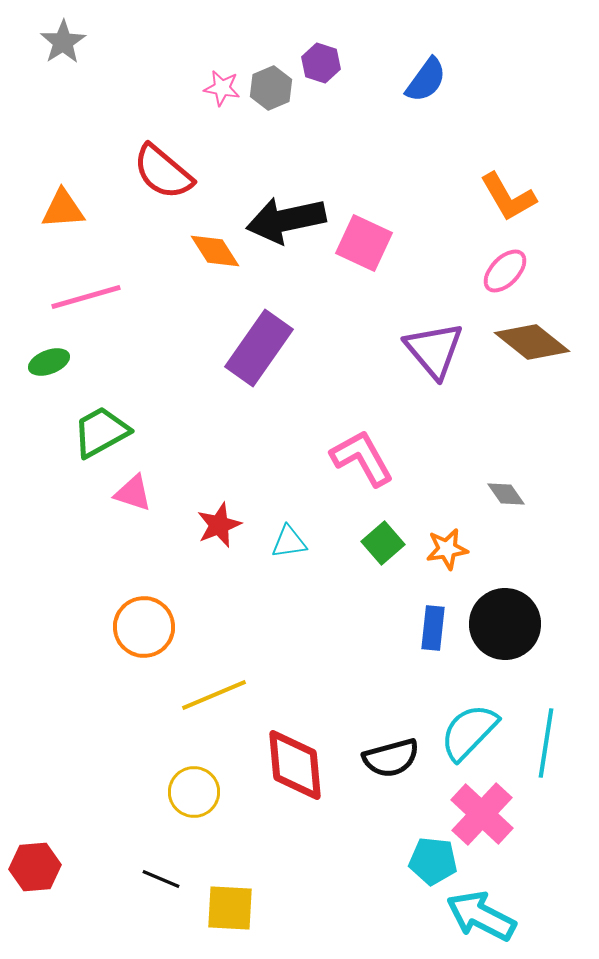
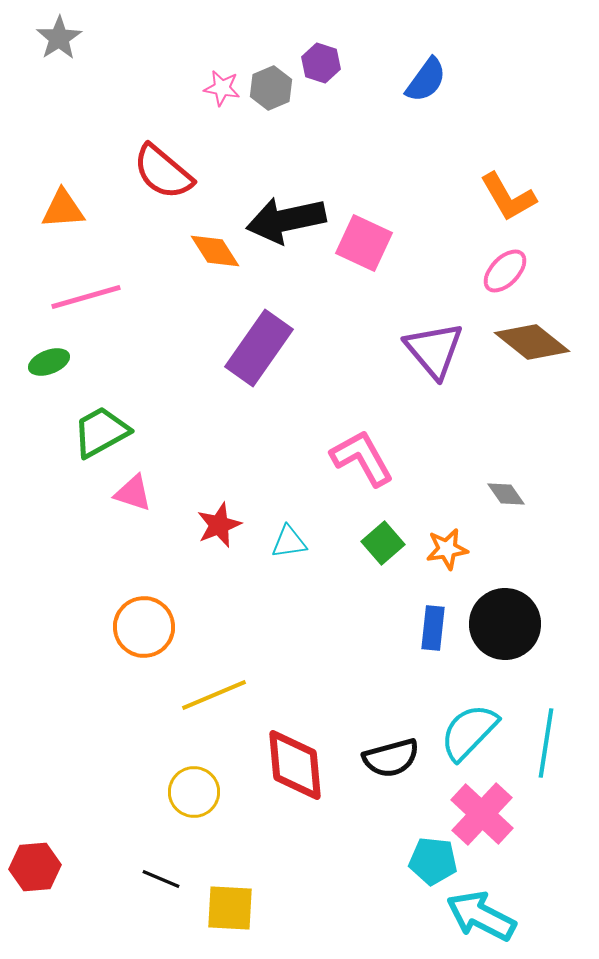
gray star: moved 4 px left, 4 px up
